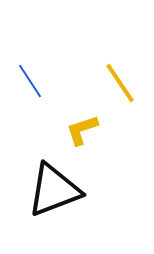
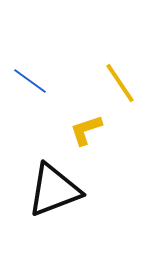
blue line: rotated 21 degrees counterclockwise
yellow L-shape: moved 4 px right
